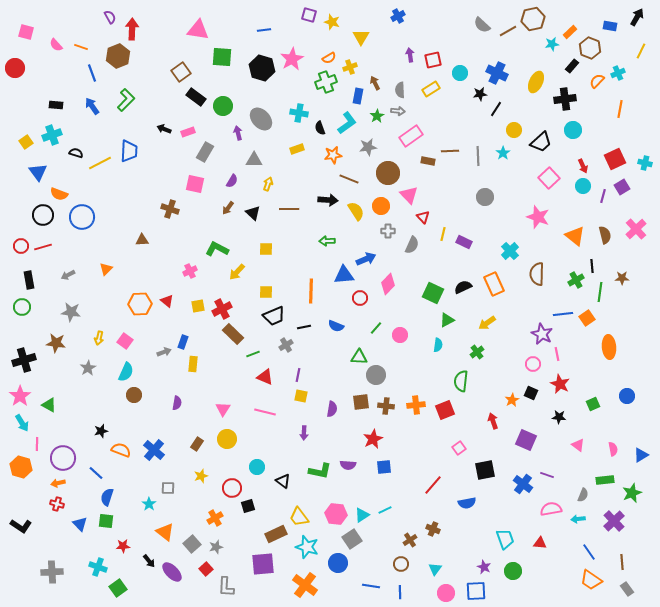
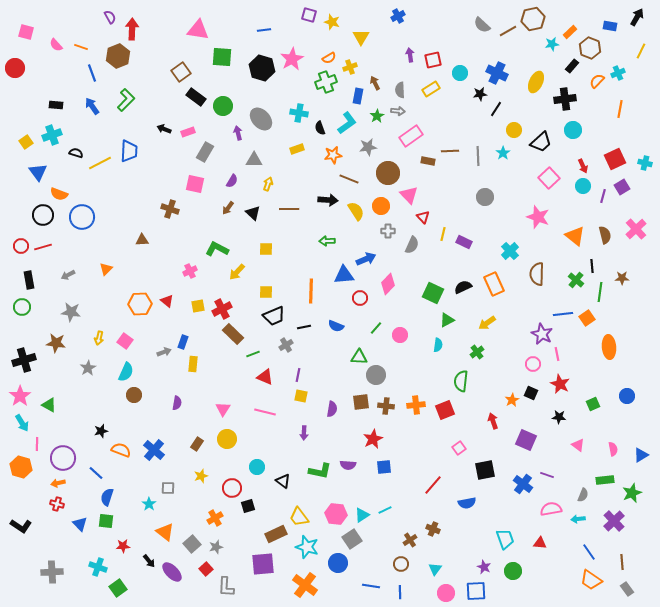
green cross at (576, 280): rotated 21 degrees counterclockwise
